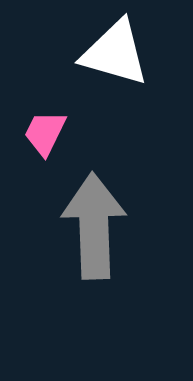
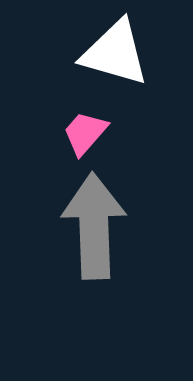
pink trapezoid: moved 40 px right; rotated 15 degrees clockwise
